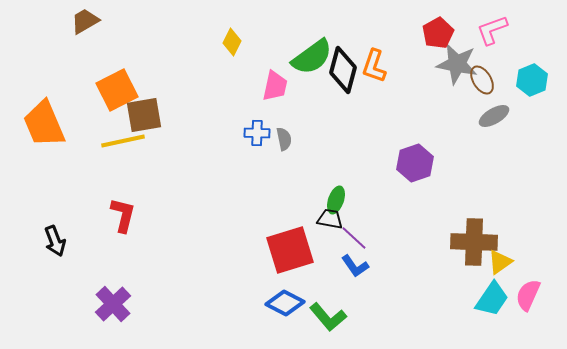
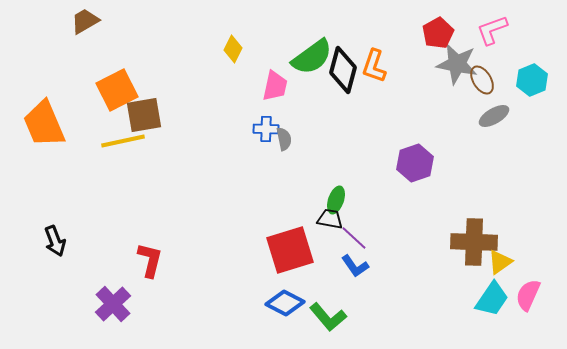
yellow diamond: moved 1 px right, 7 px down
blue cross: moved 9 px right, 4 px up
red L-shape: moved 27 px right, 45 px down
